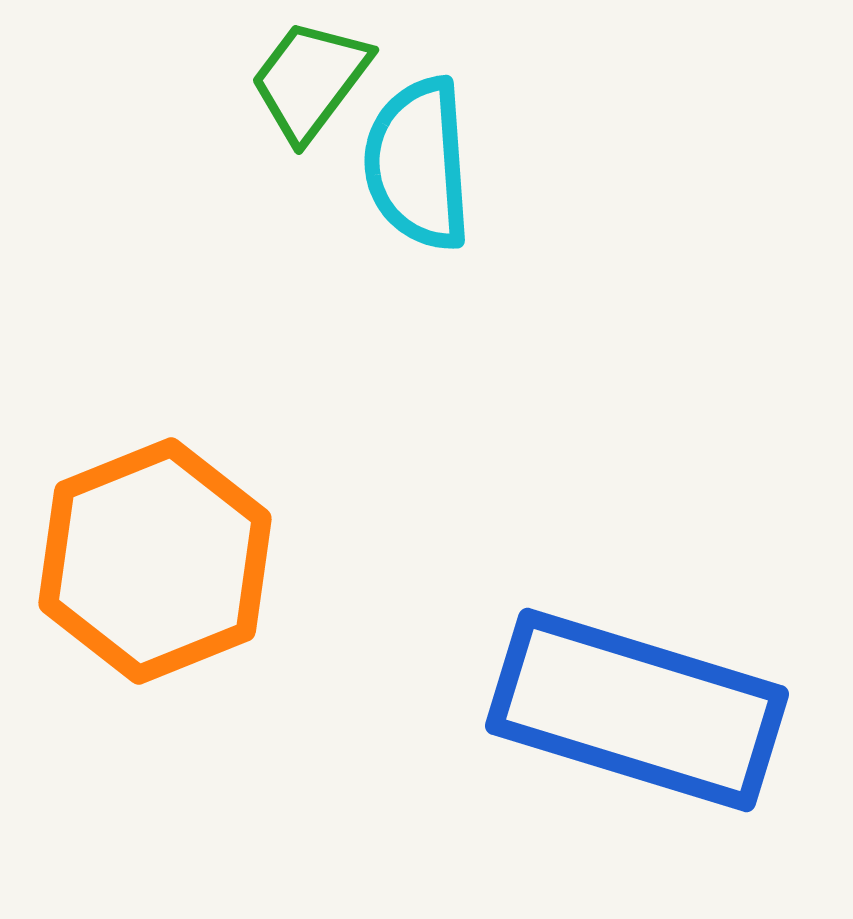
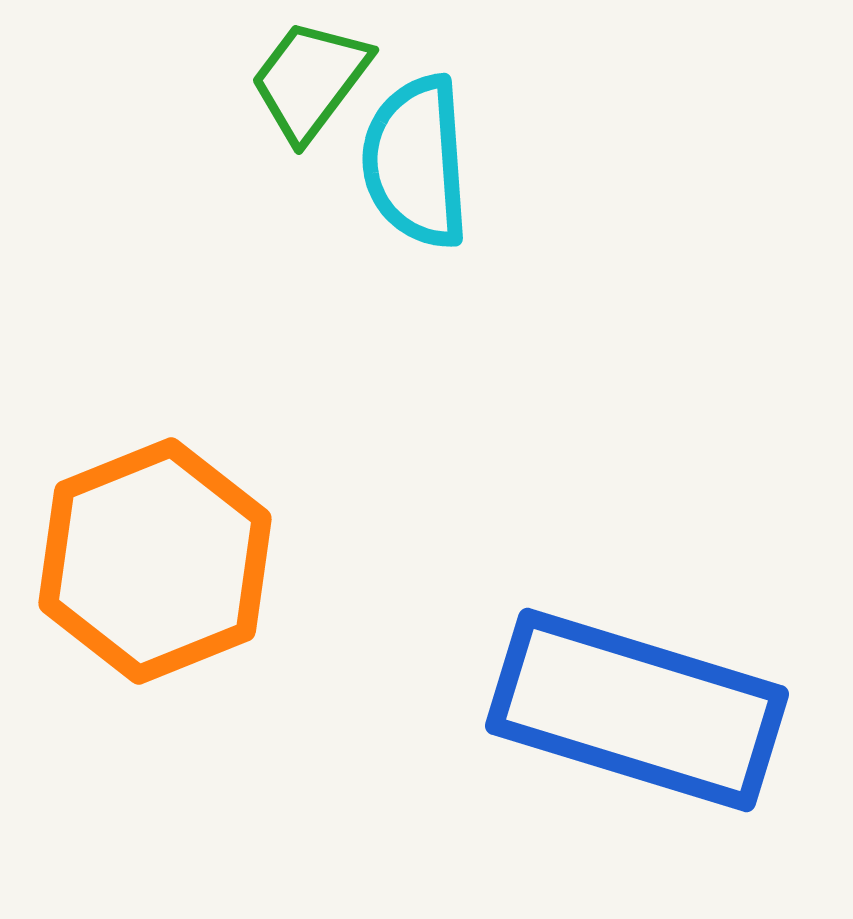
cyan semicircle: moved 2 px left, 2 px up
